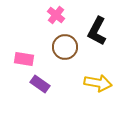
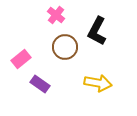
pink rectangle: moved 3 px left; rotated 48 degrees counterclockwise
